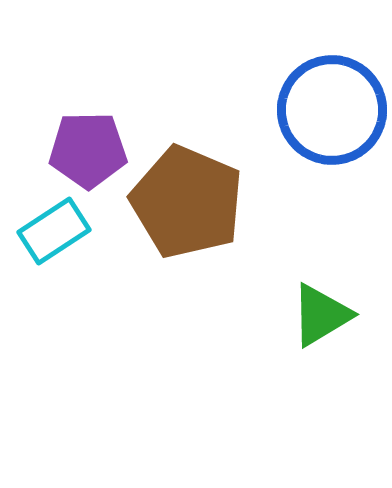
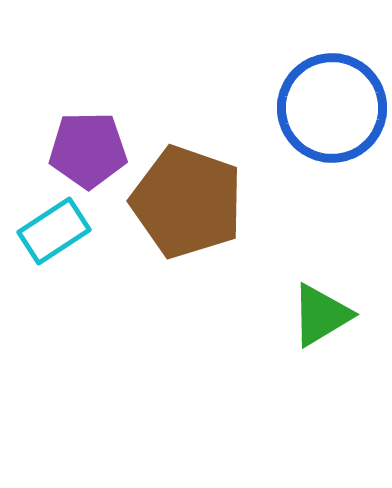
blue circle: moved 2 px up
brown pentagon: rotated 4 degrees counterclockwise
